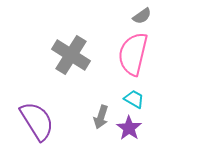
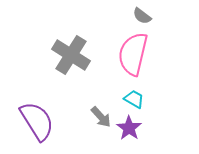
gray semicircle: rotated 72 degrees clockwise
gray arrow: rotated 60 degrees counterclockwise
